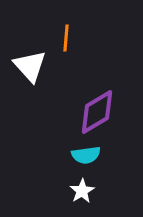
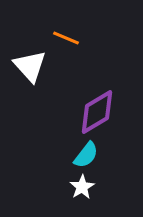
orange line: rotated 72 degrees counterclockwise
cyan semicircle: rotated 44 degrees counterclockwise
white star: moved 4 px up
